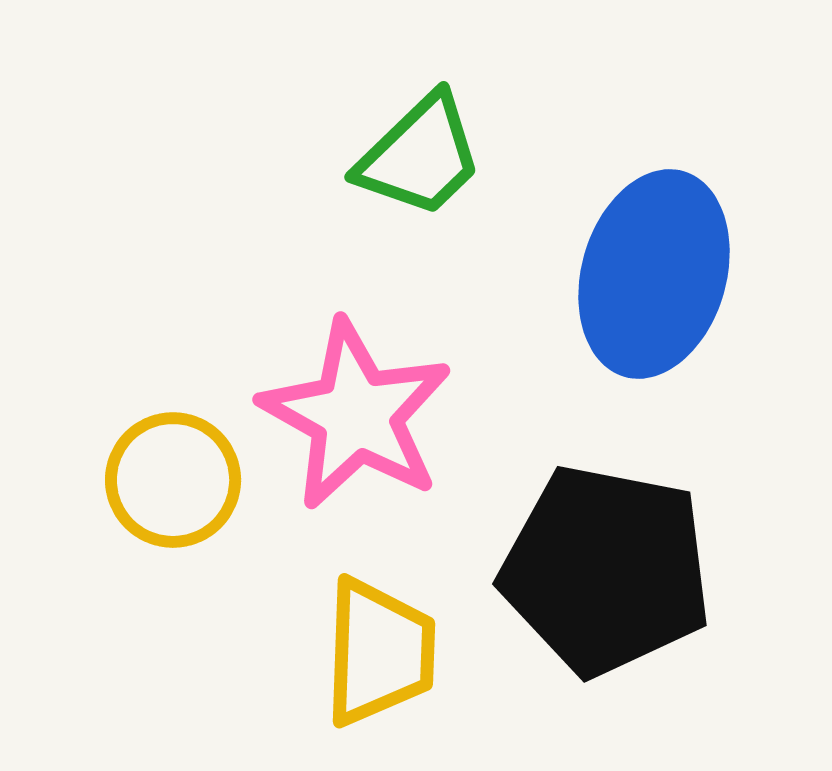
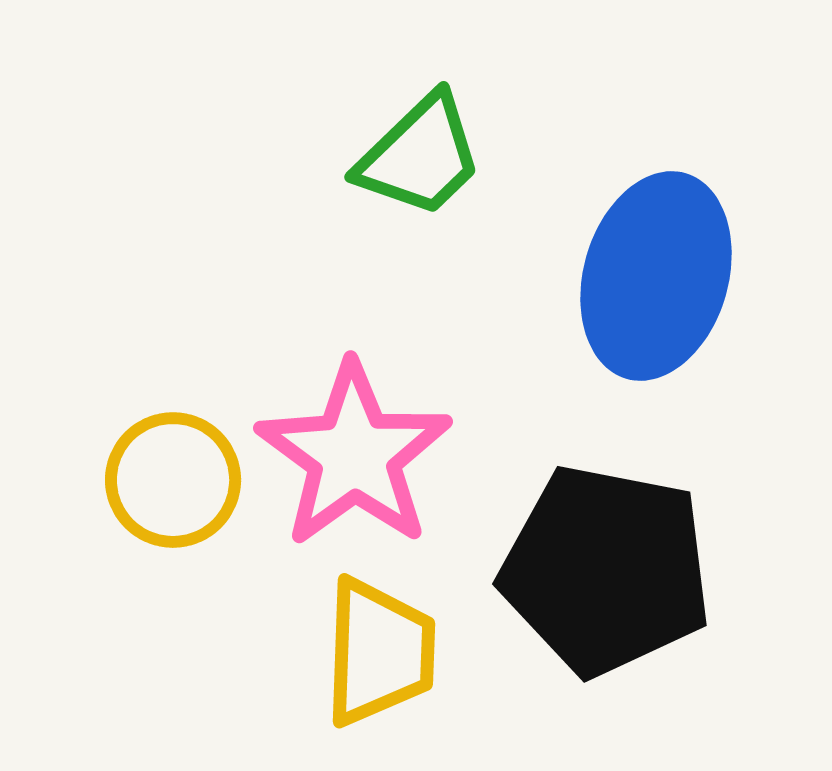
blue ellipse: moved 2 px right, 2 px down
pink star: moved 2 px left, 40 px down; rotated 7 degrees clockwise
